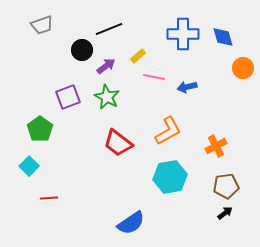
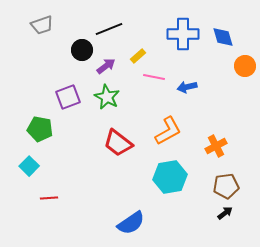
orange circle: moved 2 px right, 2 px up
green pentagon: rotated 25 degrees counterclockwise
